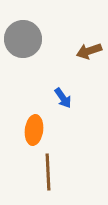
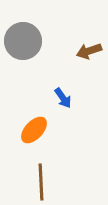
gray circle: moved 2 px down
orange ellipse: rotated 36 degrees clockwise
brown line: moved 7 px left, 10 px down
